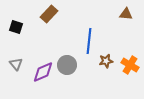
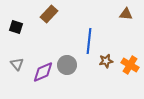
gray triangle: moved 1 px right
